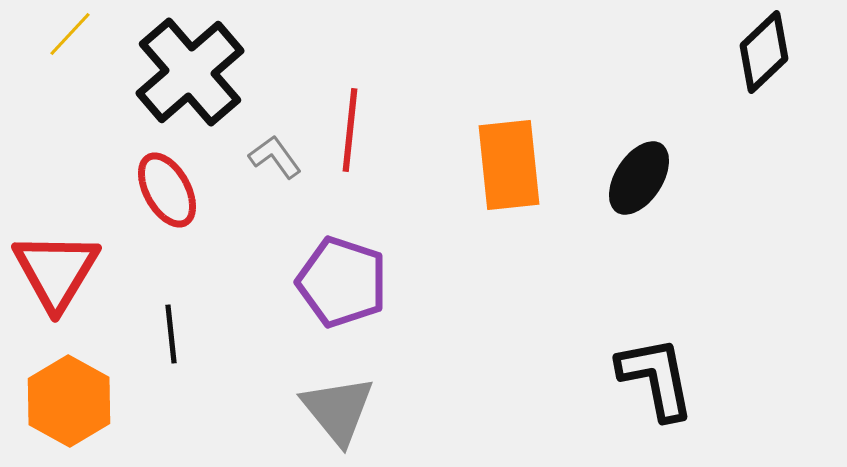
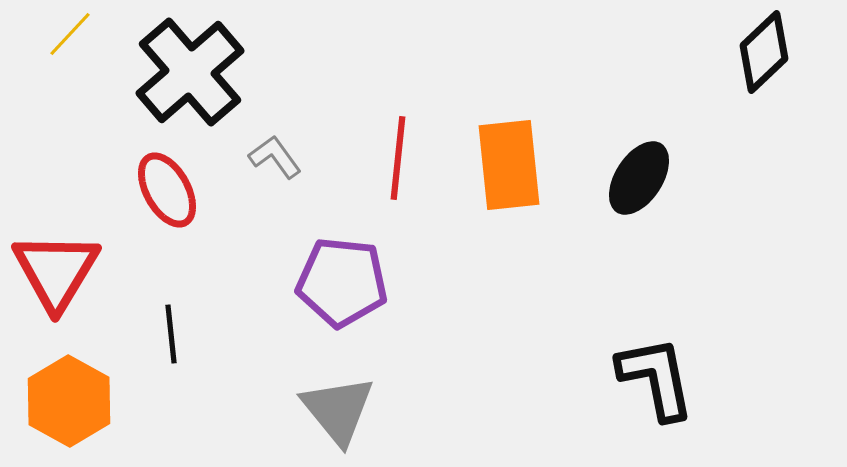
red line: moved 48 px right, 28 px down
purple pentagon: rotated 12 degrees counterclockwise
